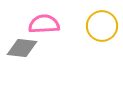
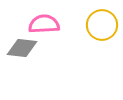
yellow circle: moved 1 px up
